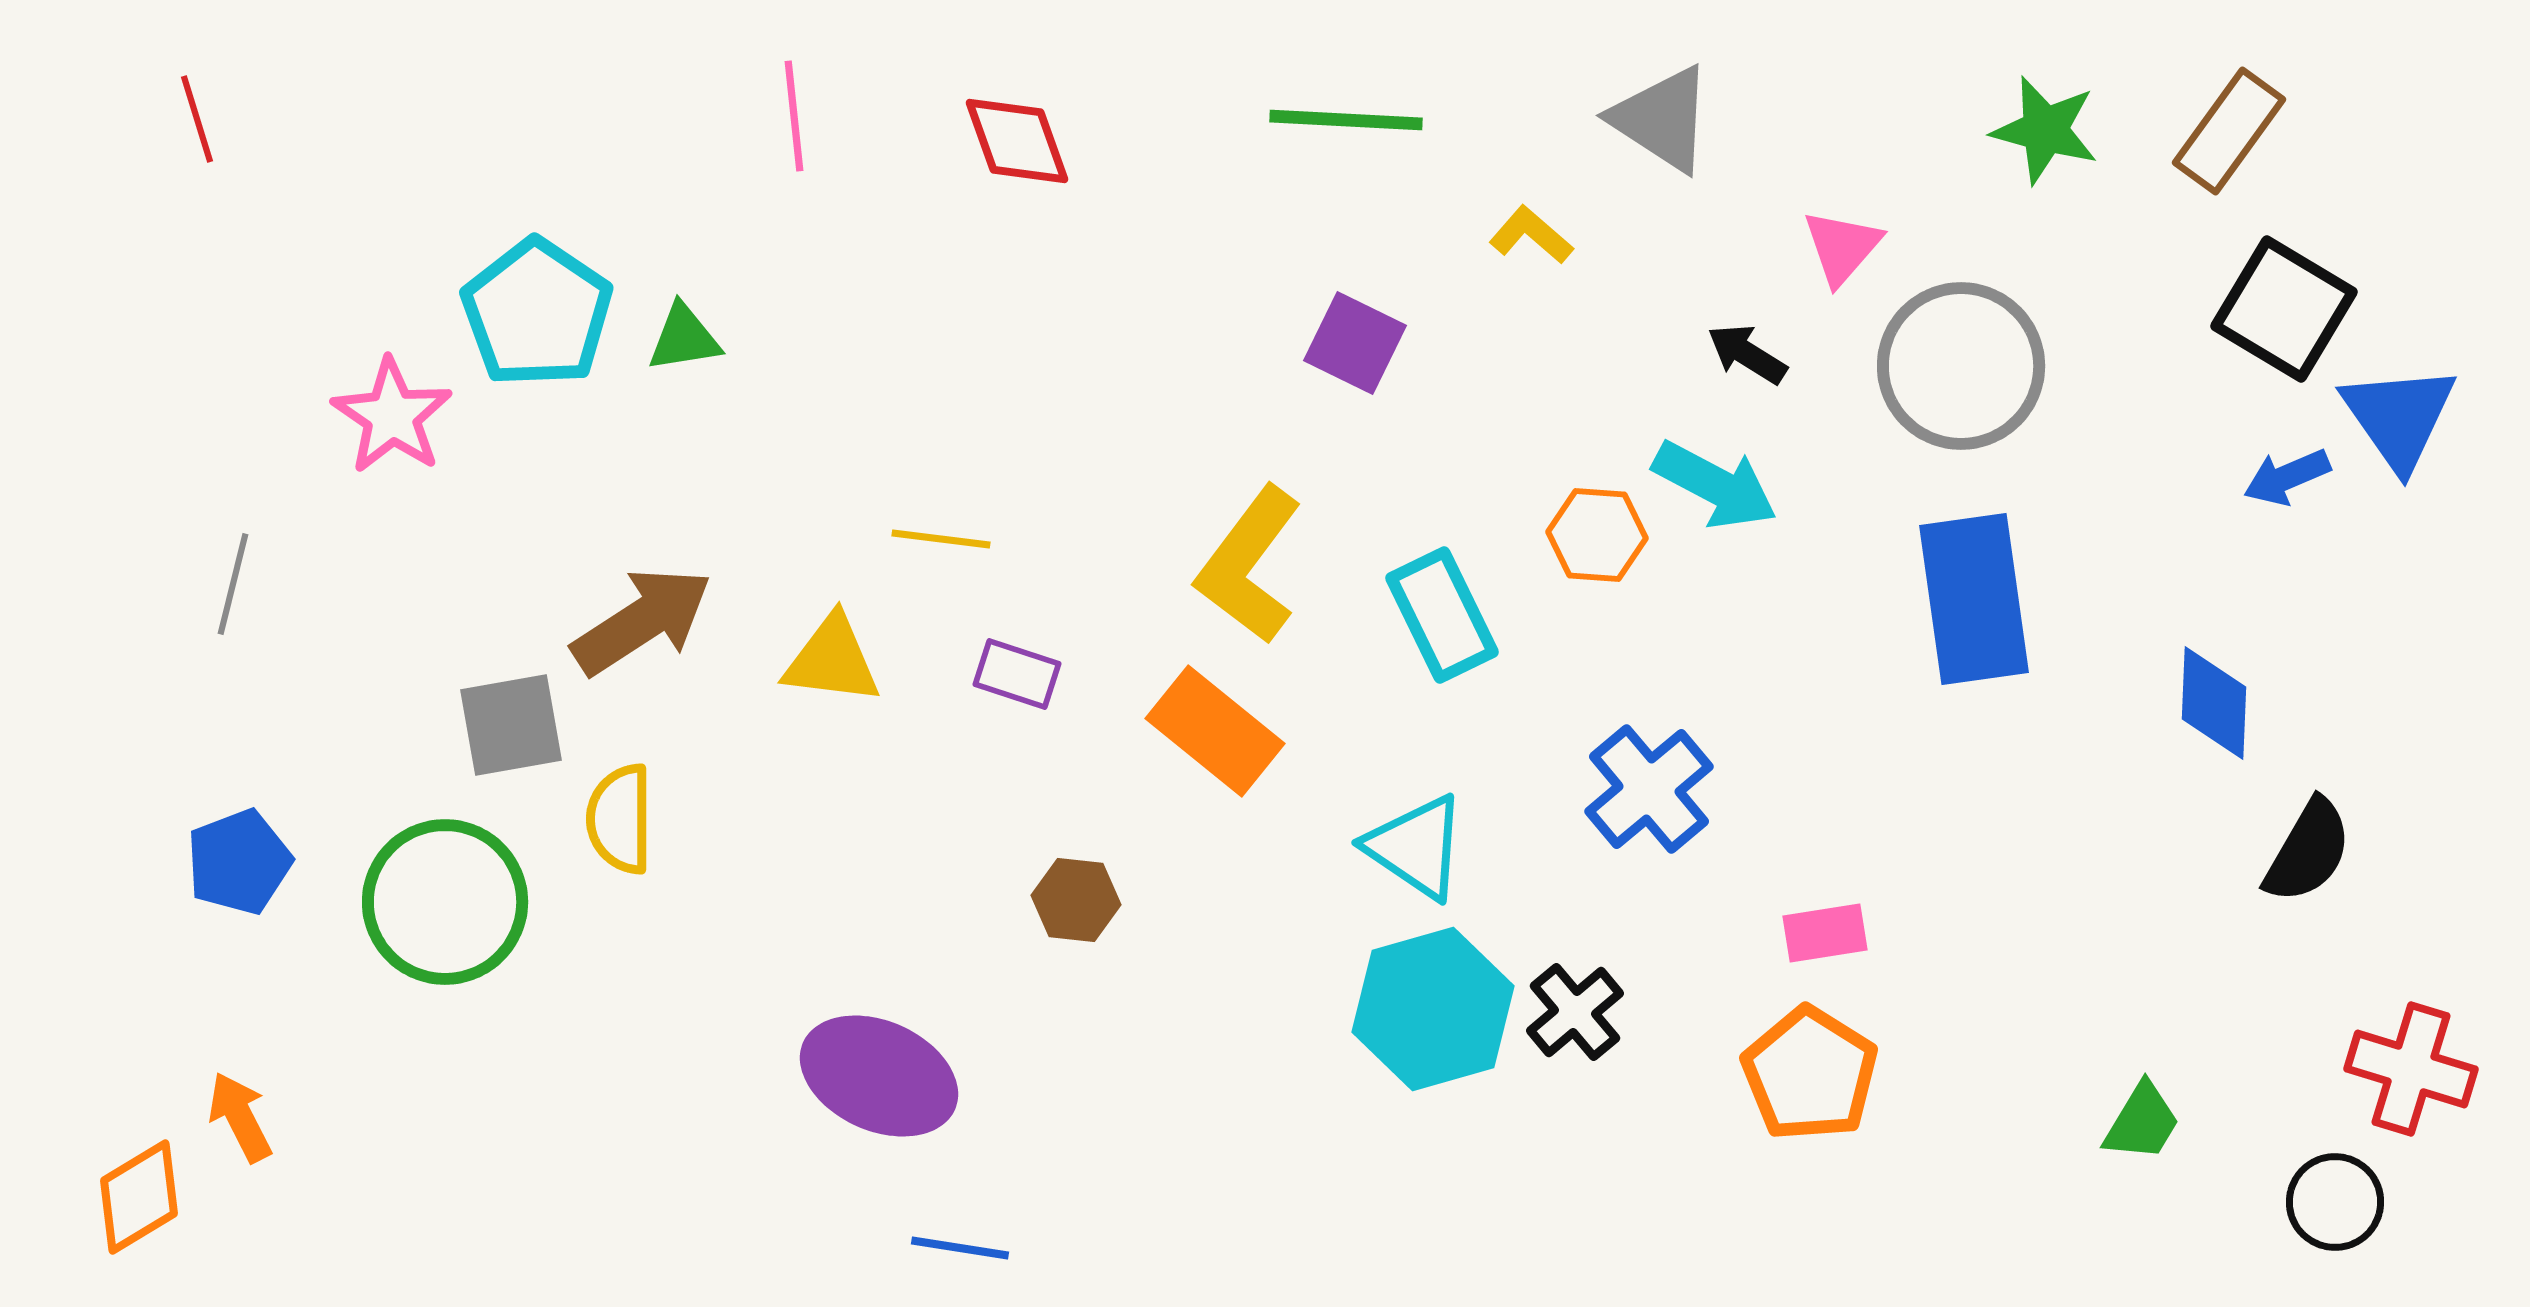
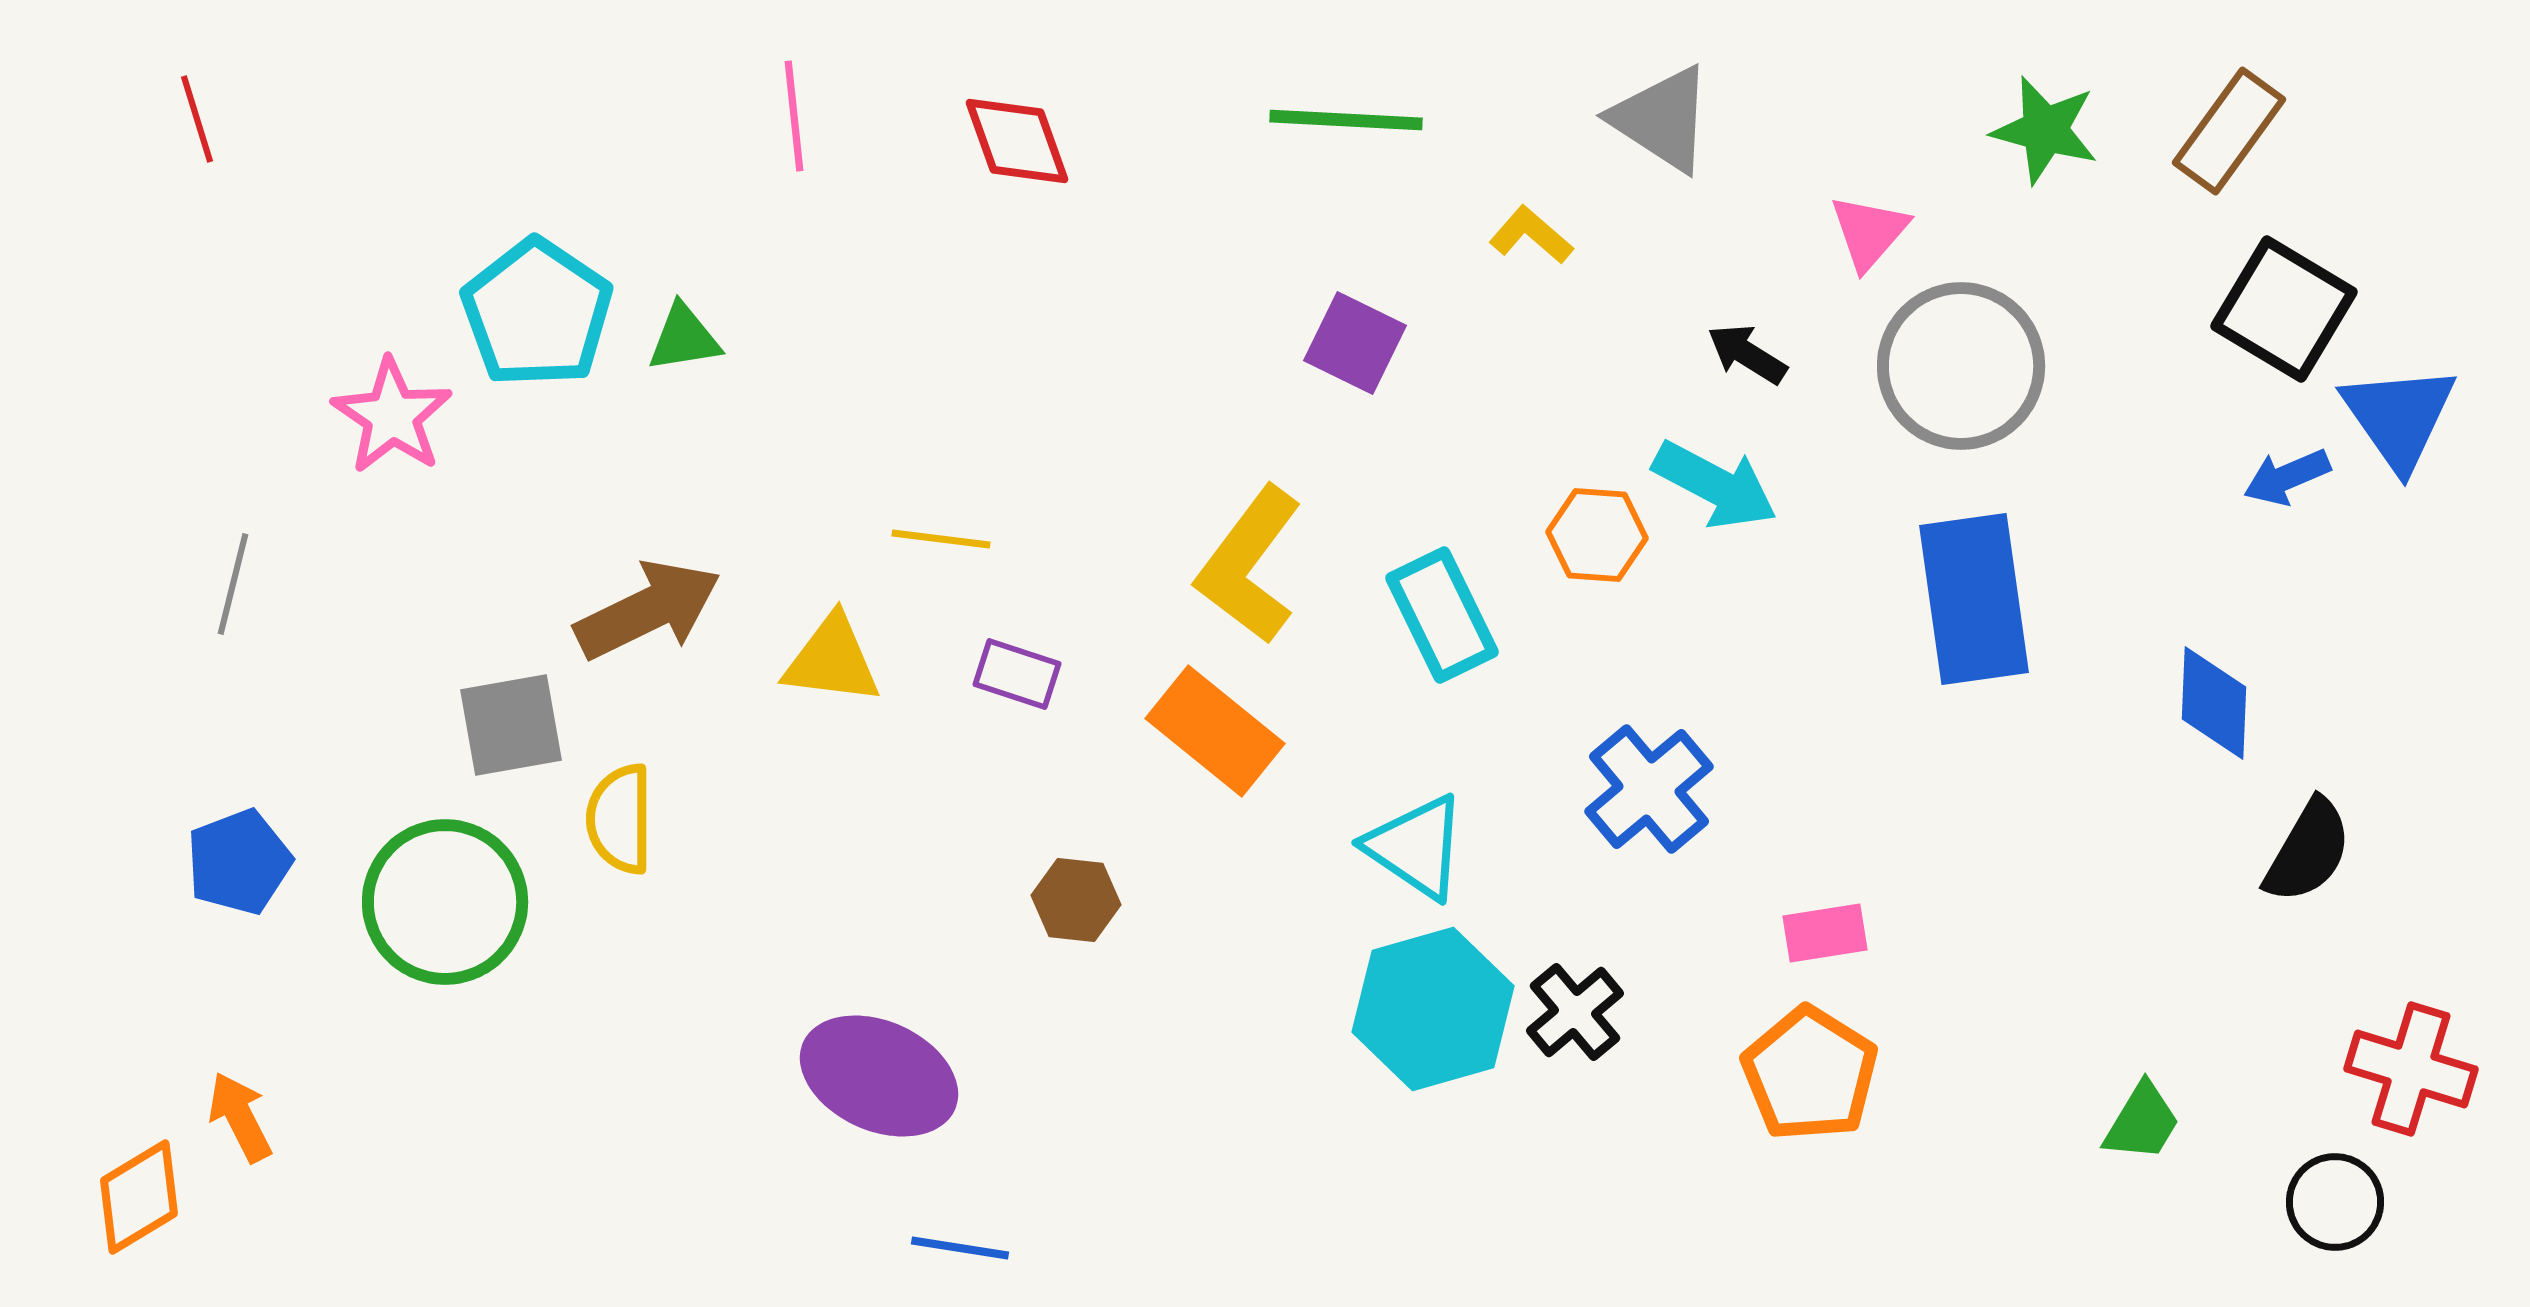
pink triangle at (1842, 247): moved 27 px right, 15 px up
brown arrow at (642, 621): moved 6 px right, 11 px up; rotated 7 degrees clockwise
